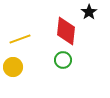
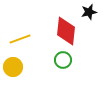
black star: rotated 21 degrees clockwise
